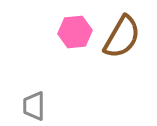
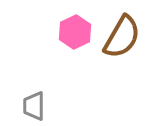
pink hexagon: rotated 20 degrees counterclockwise
